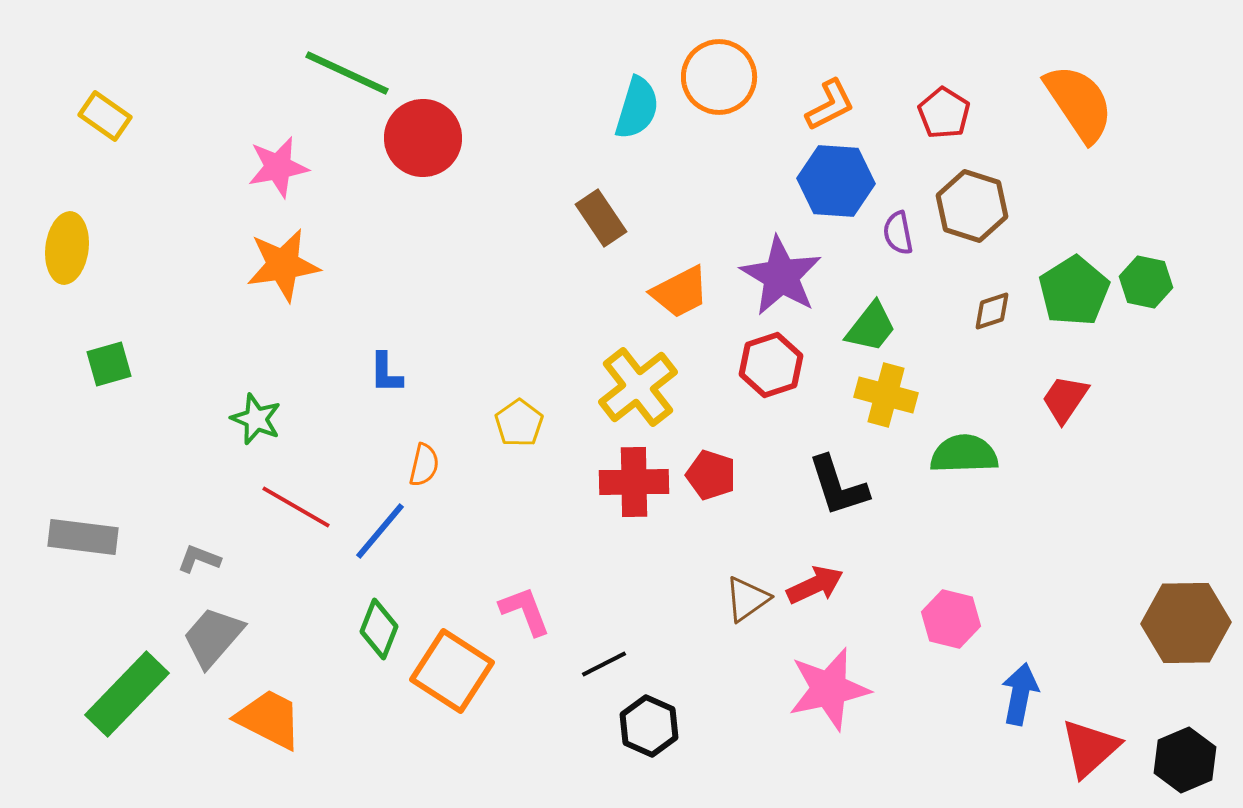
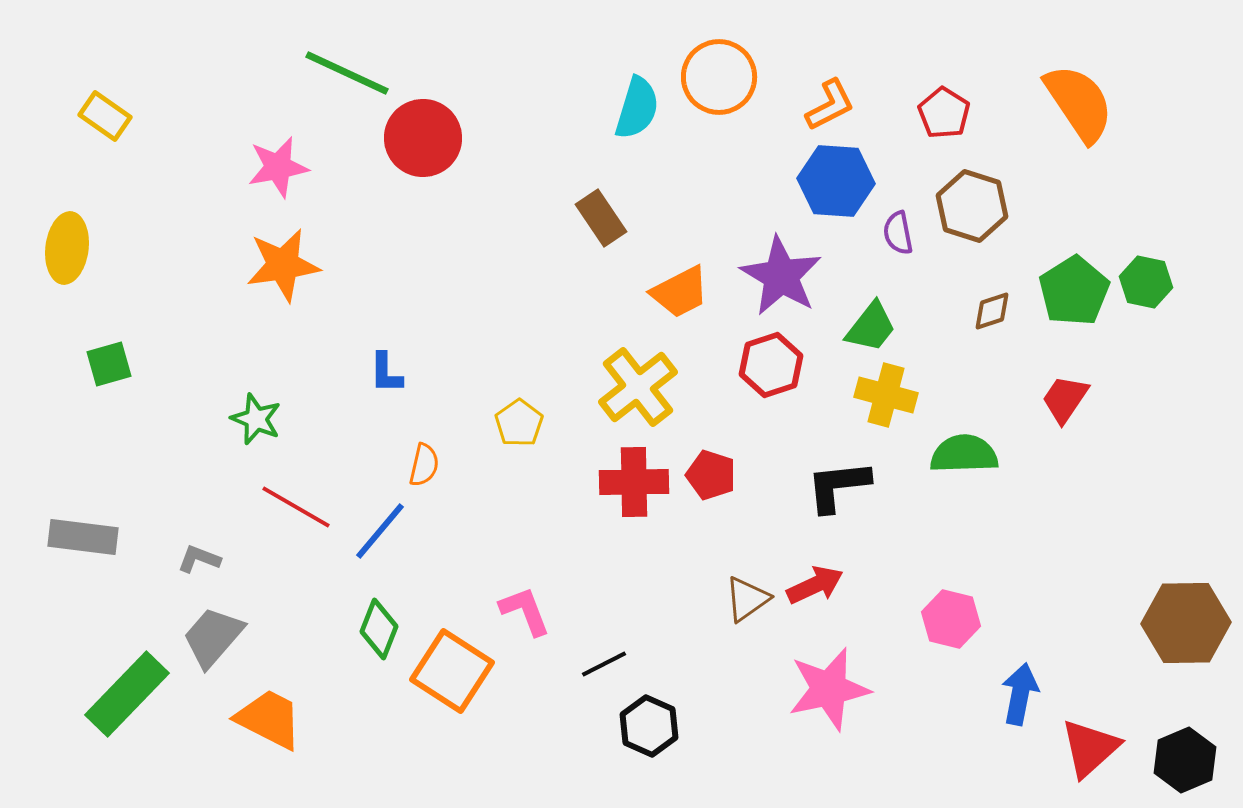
black L-shape at (838, 486): rotated 102 degrees clockwise
